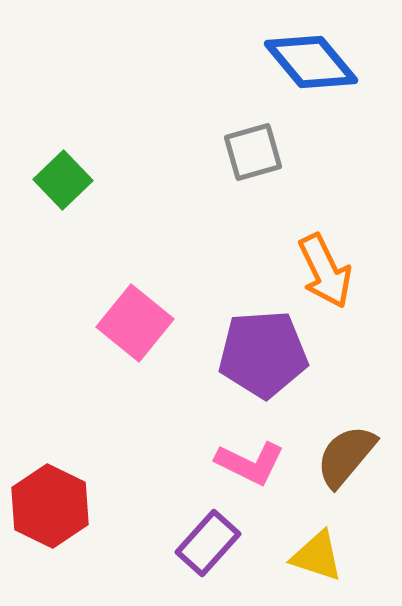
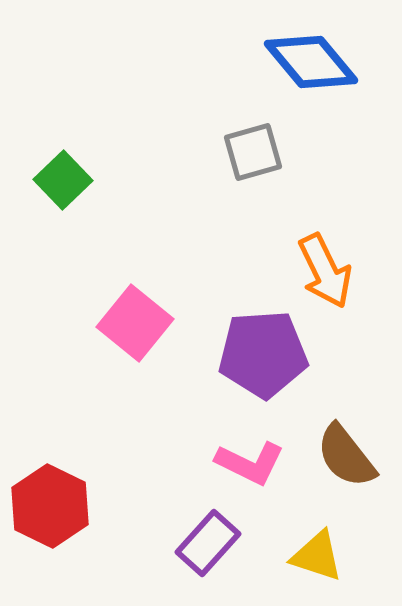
brown semicircle: rotated 78 degrees counterclockwise
